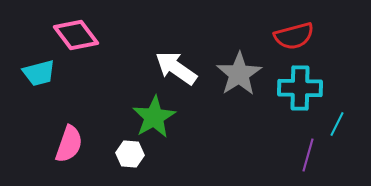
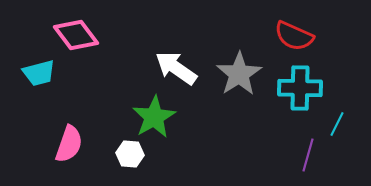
red semicircle: rotated 39 degrees clockwise
